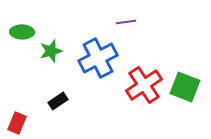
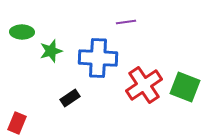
blue cross: rotated 30 degrees clockwise
black rectangle: moved 12 px right, 3 px up
